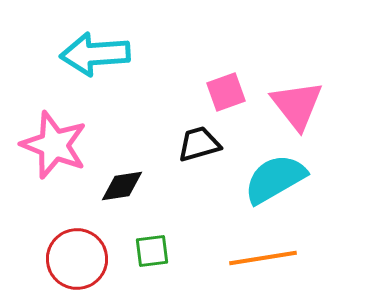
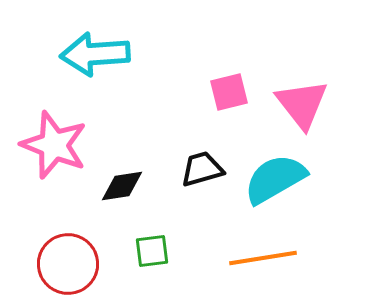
pink square: moved 3 px right; rotated 6 degrees clockwise
pink triangle: moved 5 px right, 1 px up
black trapezoid: moved 3 px right, 25 px down
red circle: moved 9 px left, 5 px down
